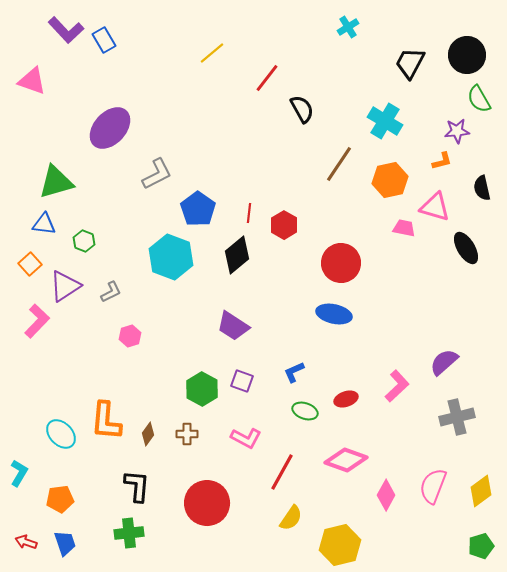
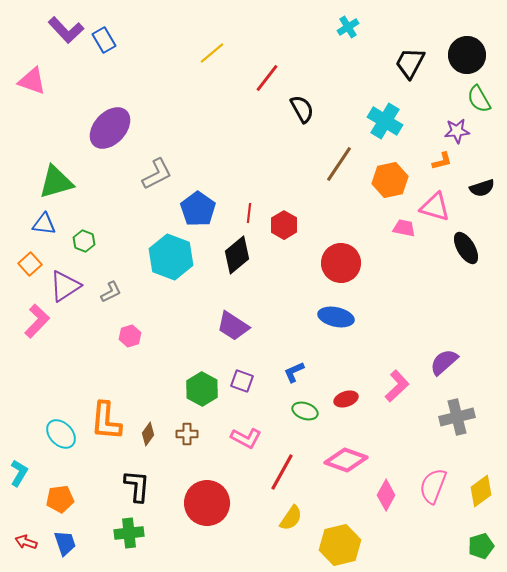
black semicircle at (482, 188): rotated 95 degrees counterclockwise
blue ellipse at (334, 314): moved 2 px right, 3 px down
